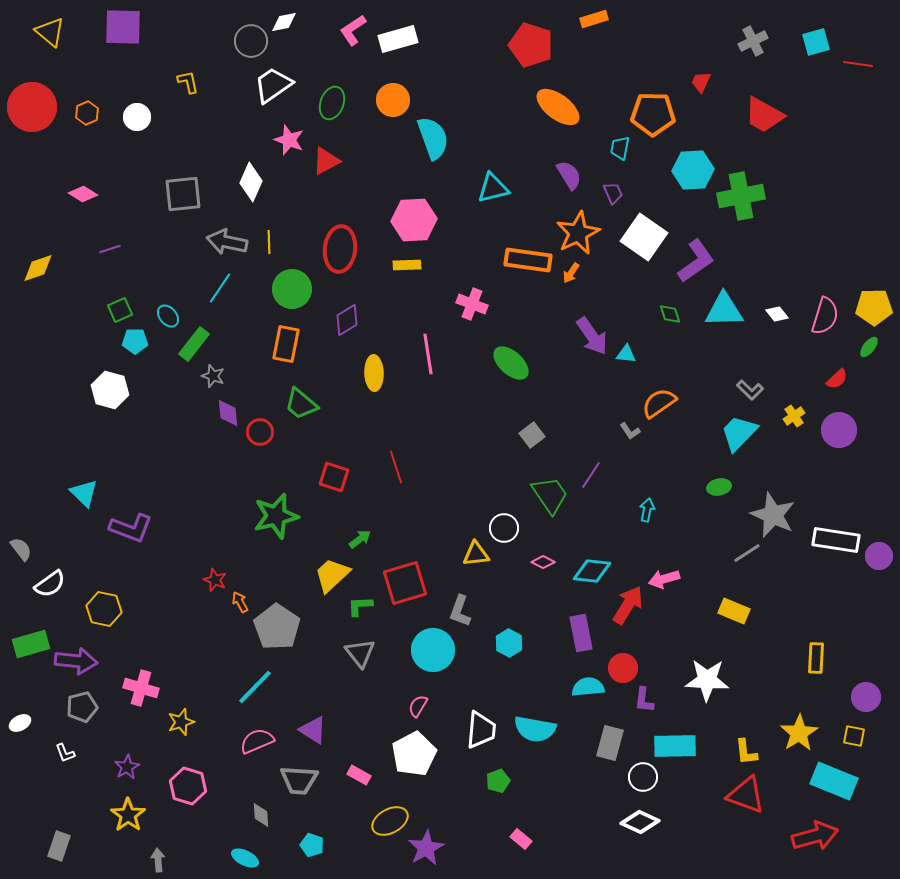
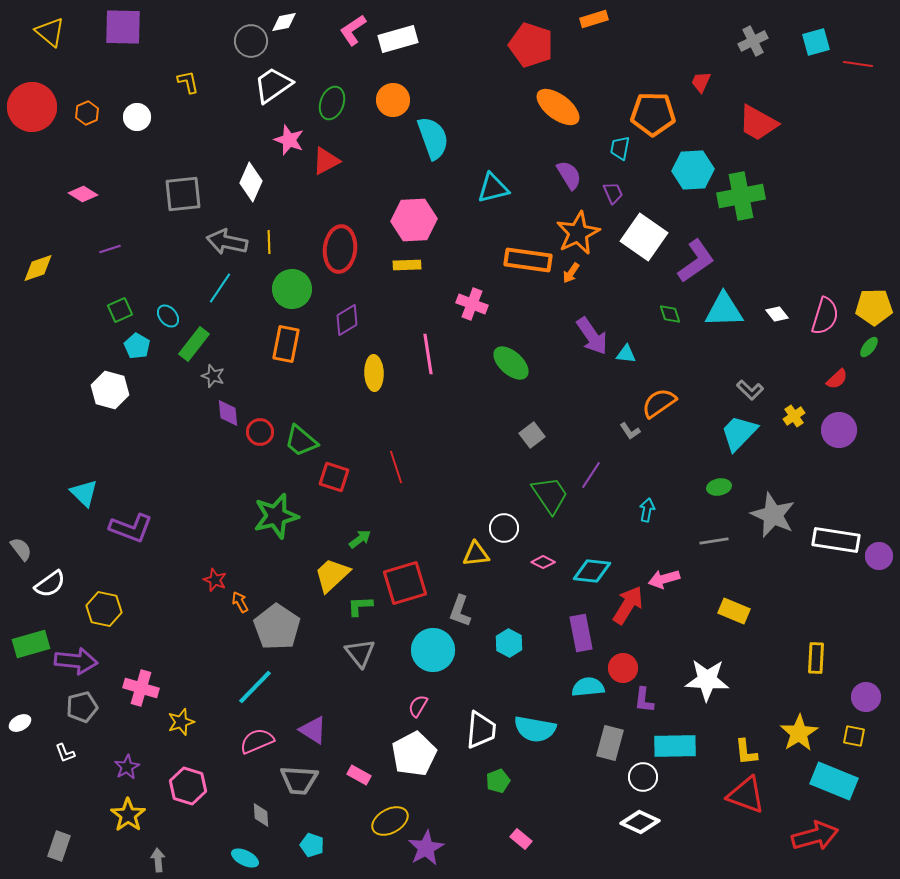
red trapezoid at (764, 115): moved 6 px left, 8 px down
cyan pentagon at (135, 341): moved 2 px right, 5 px down; rotated 30 degrees clockwise
green trapezoid at (301, 404): moved 37 px down
gray line at (747, 553): moved 33 px left, 12 px up; rotated 24 degrees clockwise
